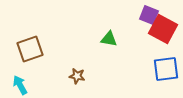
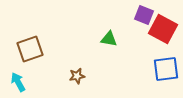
purple square: moved 5 px left
brown star: rotated 21 degrees counterclockwise
cyan arrow: moved 2 px left, 3 px up
